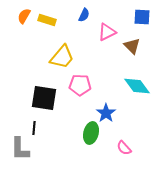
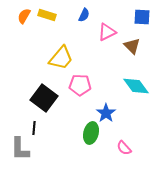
yellow rectangle: moved 5 px up
yellow trapezoid: moved 1 px left, 1 px down
cyan diamond: moved 1 px left
black square: rotated 28 degrees clockwise
